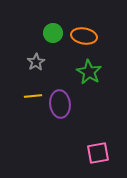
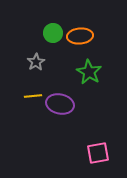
orange ellipse: moved 4 px left; rotated 15 degrees counterclockwise
purple ellipse: rotated 72 degrees counterclockwise
